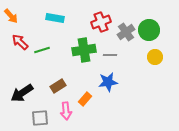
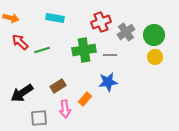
orange arrow: moved 2 px down; rotated 35 degrees counterclockwise
green circle: moved 5 px right, 5 px down
pink arrow: moved 1 px left, 2 px up
gray square: moved 1 px left
